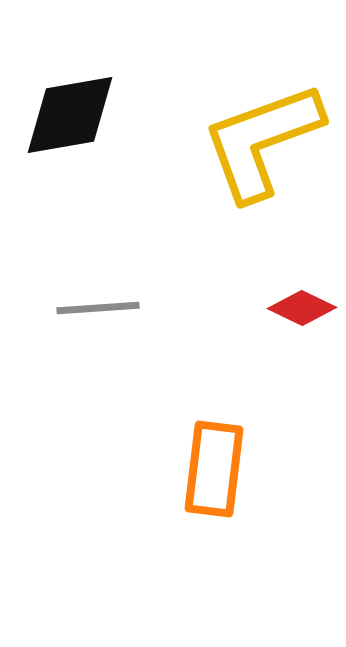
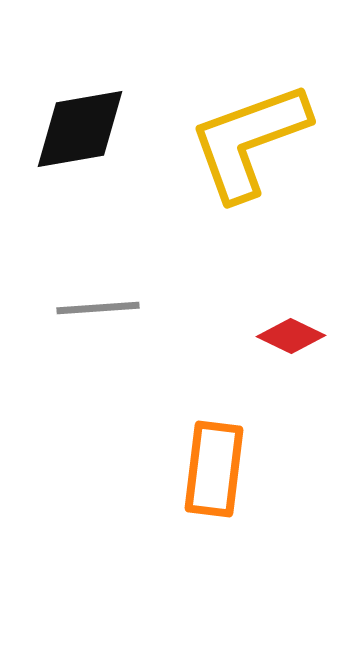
black diamond: moved 10 px right, 14 px down
yellow L-shape: moved 13 px left
red diamond: moved 11 px left, 28 px down
